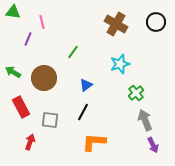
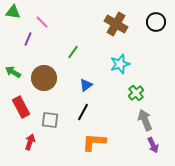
pink line: rotated 32 degrees counterclockwise
